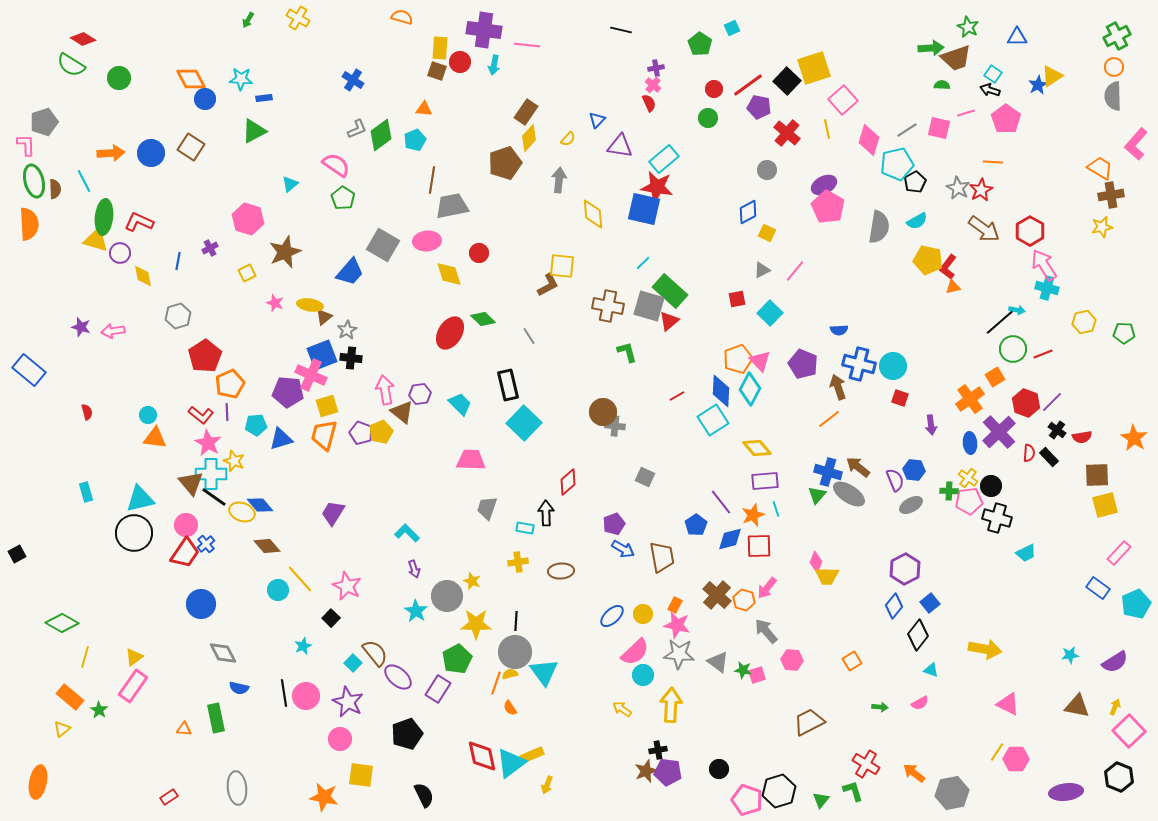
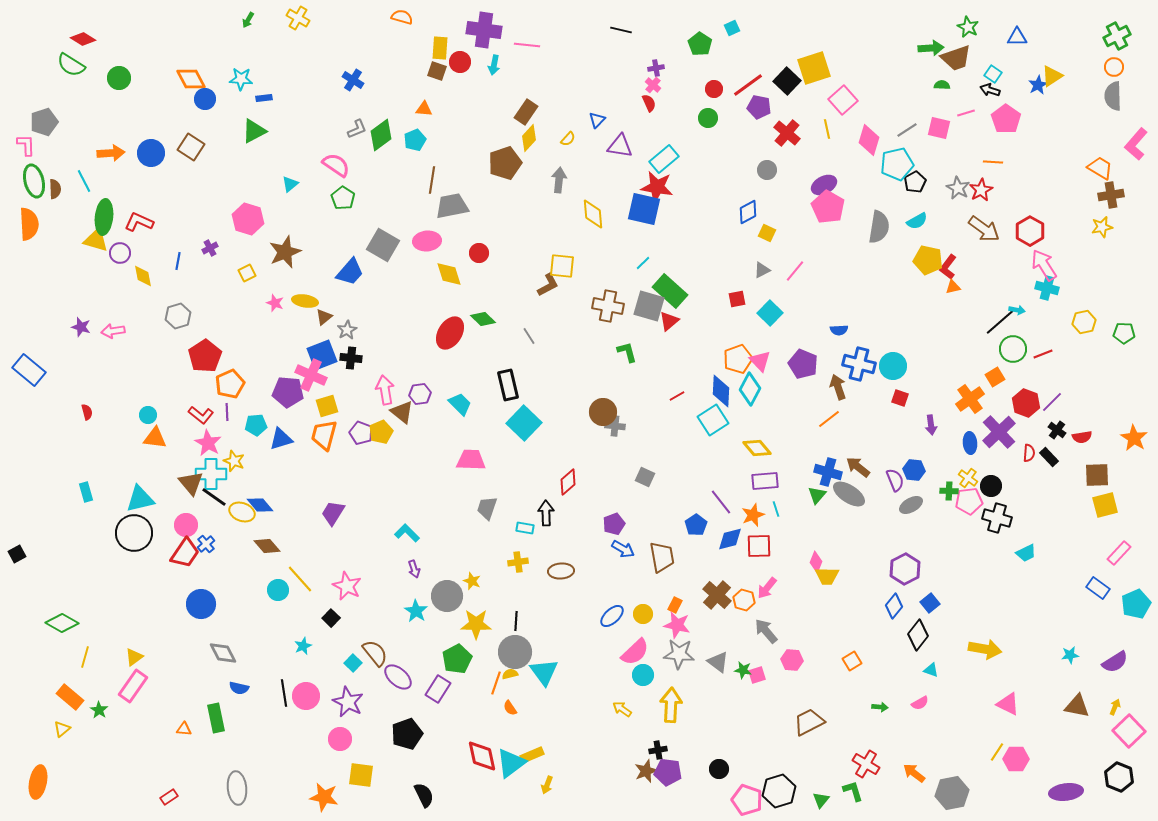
yellow ellipse at (310, 305): moved 5 px left, 4 px up
